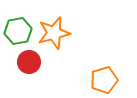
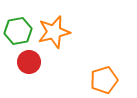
orange star: moved 1 px up
